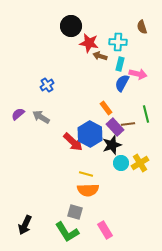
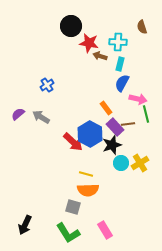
pink arrow: moved 25 px down
gray square: moved 2 px left, 5 px up
green L-shape: moved 1 px right, 1 px down
